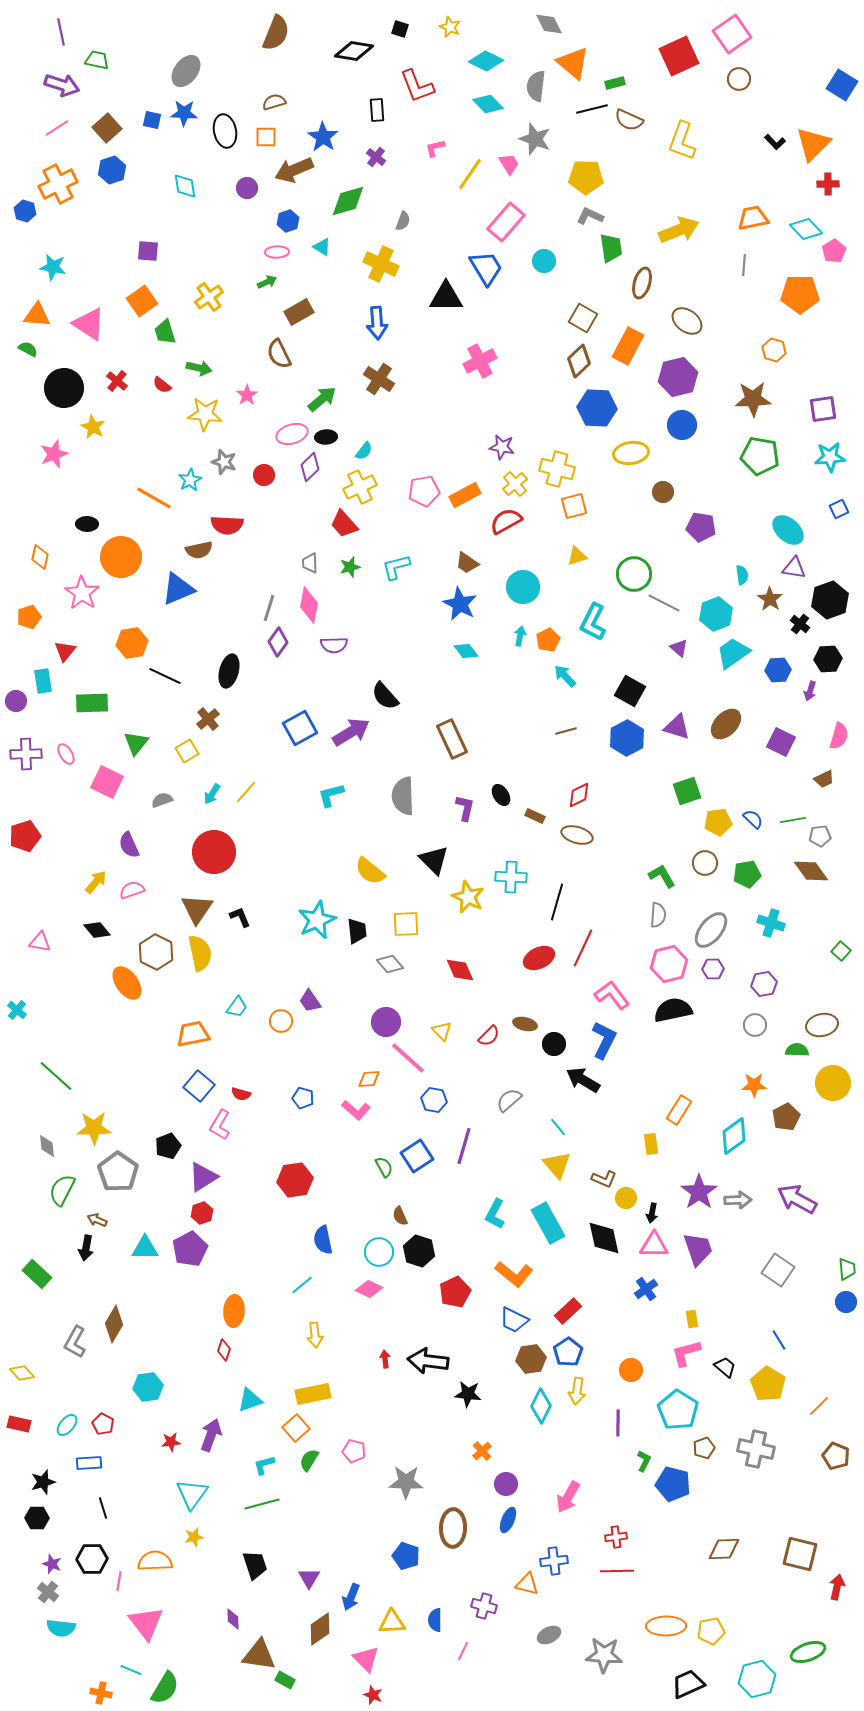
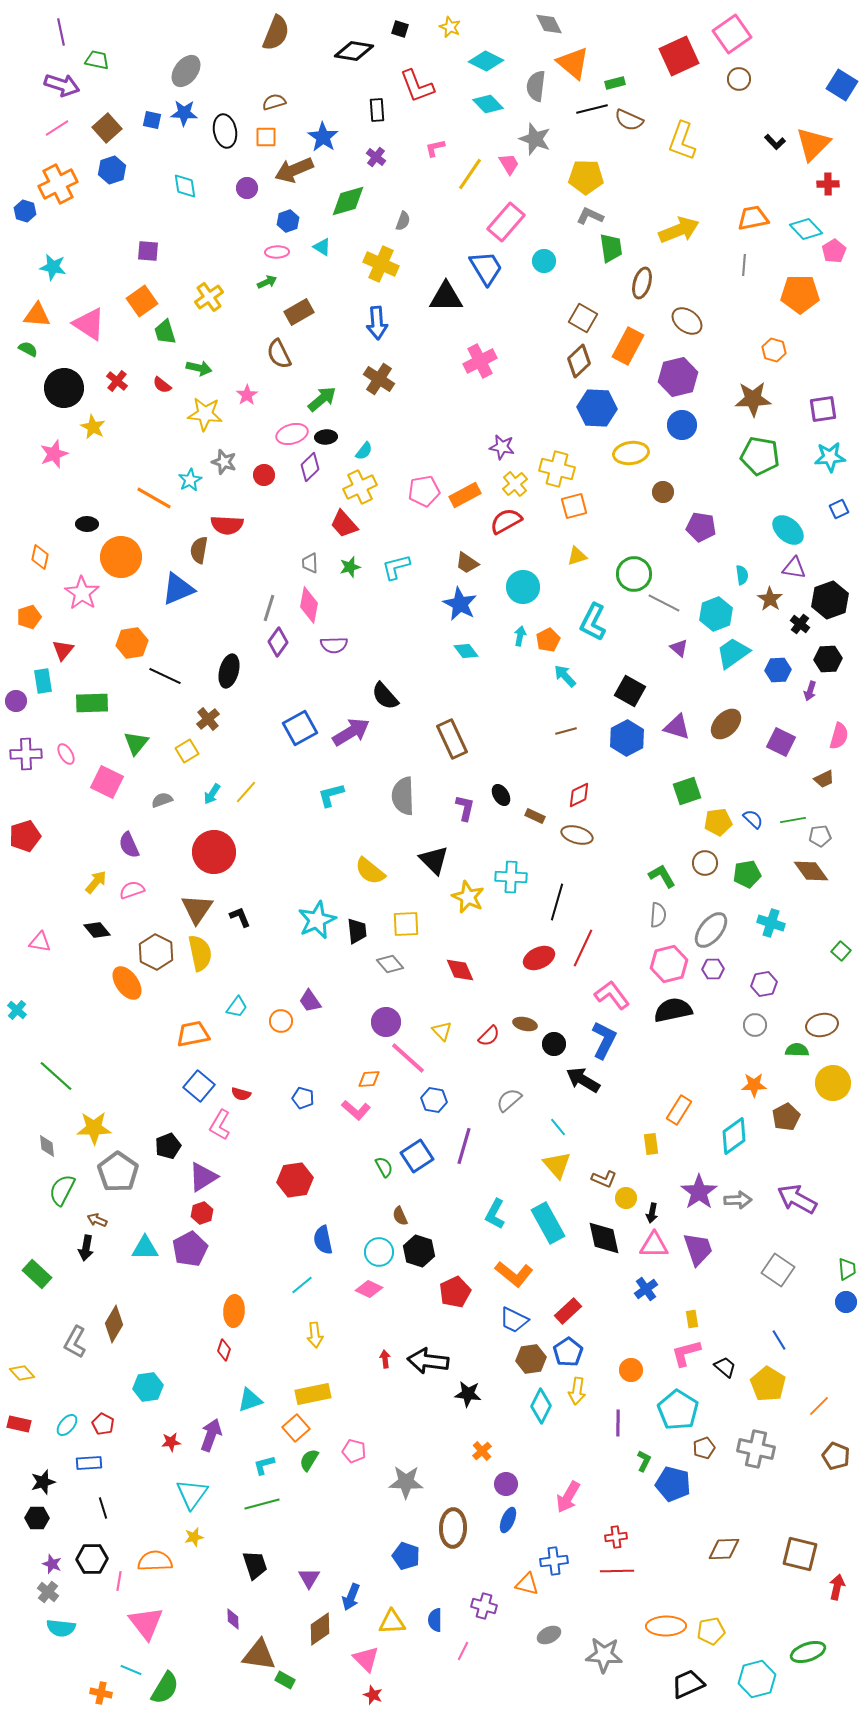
brown semicircle at (199, 550): rotated 112 degrees clockwise
red triangle at (65, 651): moved 2 px left, 1 px up
